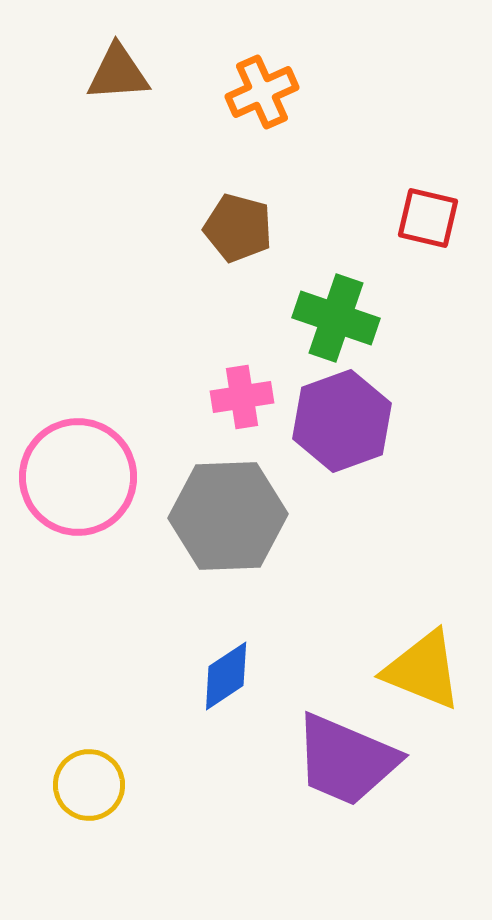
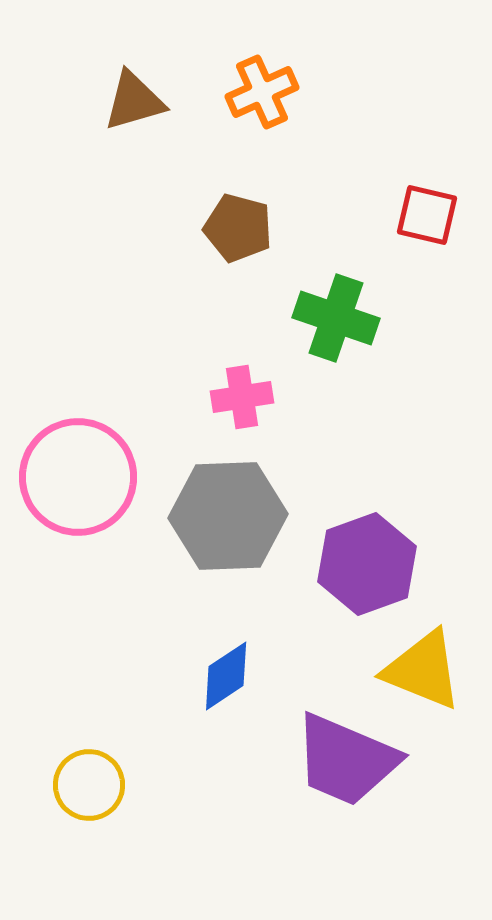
brown triangle: moved 16 px right, 28 px down; rotated 12 degrees counterclockwise
red square: moved 1 px left, 3 px up
purple hexagon: moved 25 px right, 143 px down
